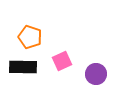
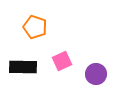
orange pentagon: moved 5 px right, 10 px up
